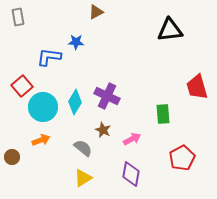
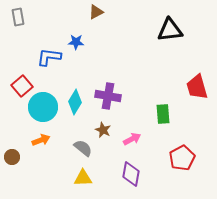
purple cross: moved 1 px right; rotated 15 degrees counterclockwise
yellow triangle: rotated 30 degrees clockwise
